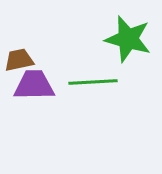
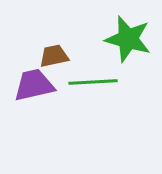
brown trapezoid: moved 35 px right, 4 px up
purple trapezoid: rotated 12 degrees counterclockwise
